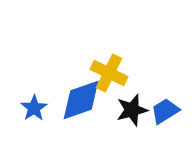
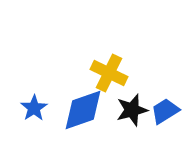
blue diamond: moved 2 px right, 10 px down
